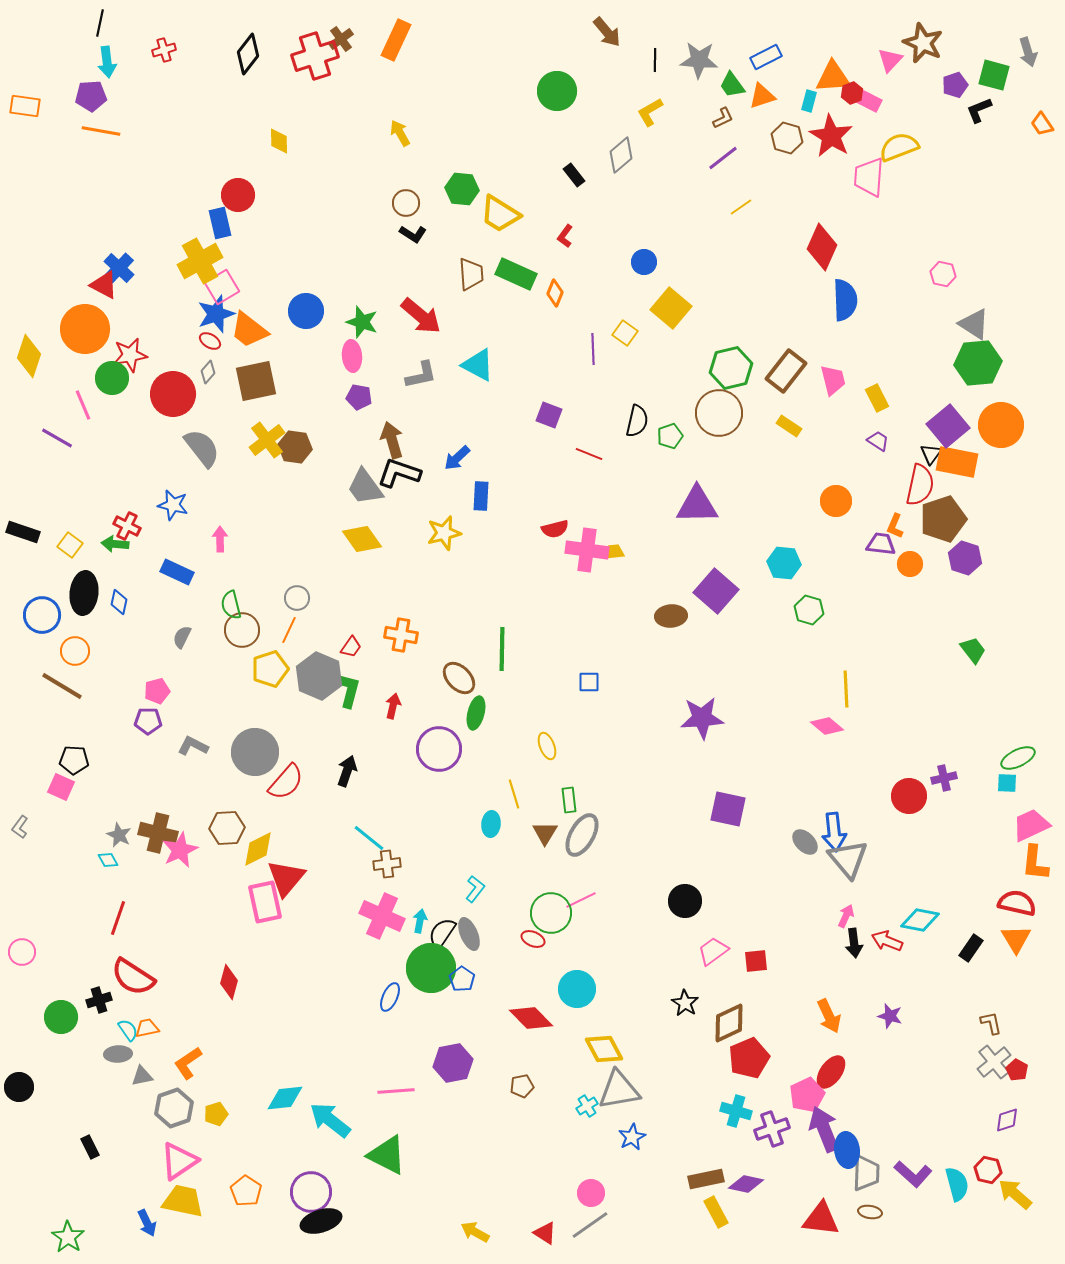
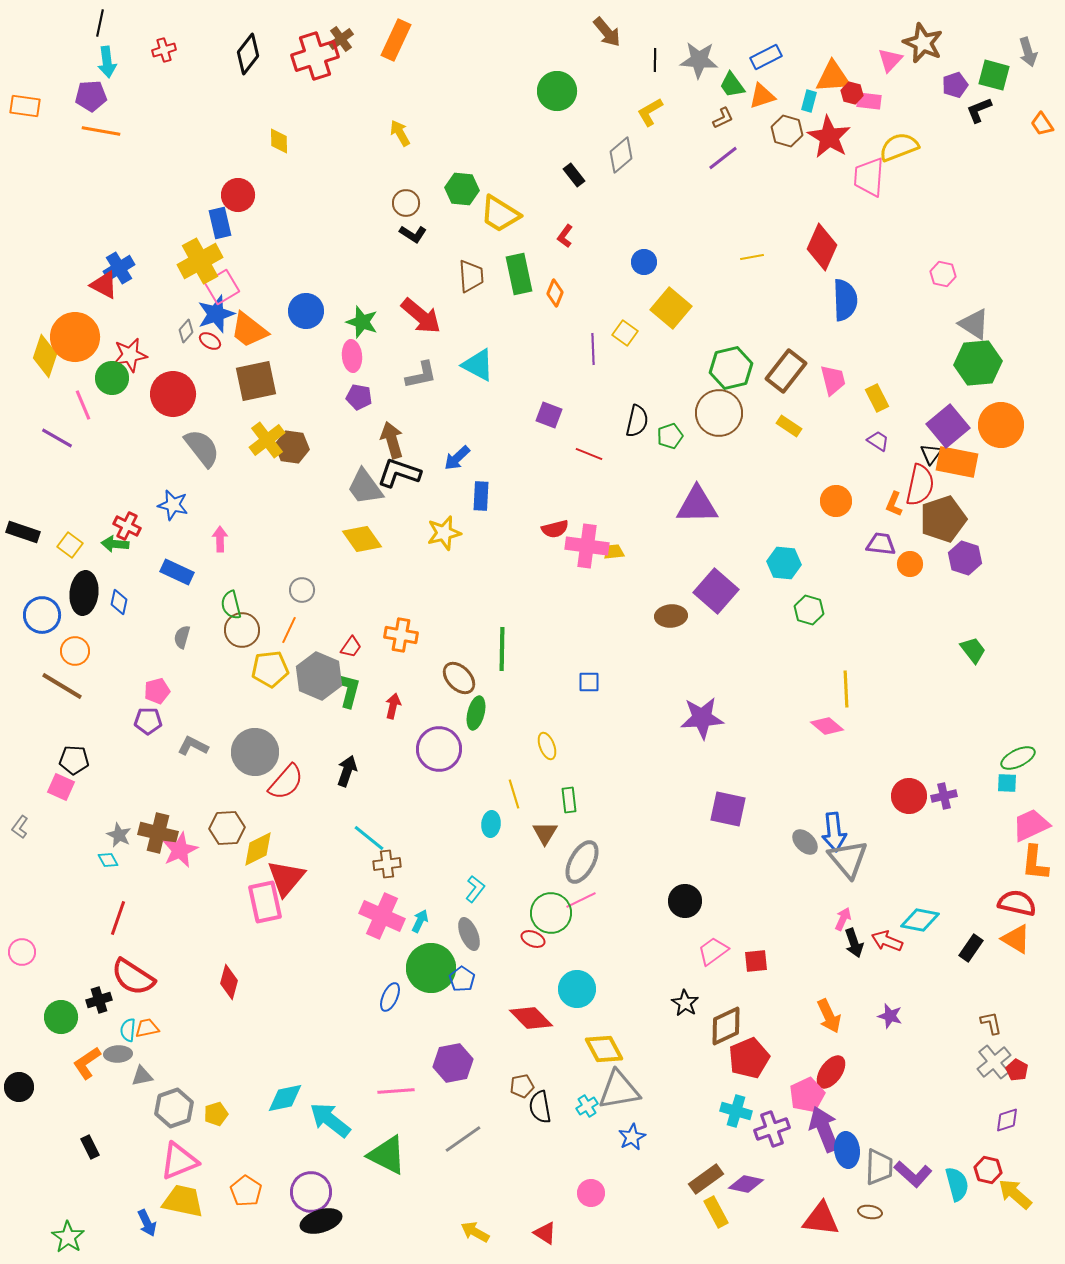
red hexagon at (852, 93): rotated 25 degrees counterclockwise
pink rectangle at (869, 101): rotated 20 degrees counterclockwise
red star at (831, 136): moved 2 px left, 1 px down
brown hexagon at (787, 138): moved 7 px up
yellow line at (741, 207): moved 11 px right, 50 px down; rotated 25 degrees clockwise
blue cross at (119, 268): rotated 16 degrees clockwise
brown trapezoid at (471, 274): moved 2 px down
green rectangle at (516, 274): moved 3 px right; rotated 54 degrees clockwise
orange circle at (85, 329): moved 10 px left, 8 px down
yellow diamond at (29, 356): moved 16 px right
gray diamond at (208, 372): moved 22 px left, 41 px up
brown hexagon at (295, 447): moved 3 px left
orange L-shape at (895, 526): moved 1 px left, 22 px up
pink cross at (587, 550): moved 4 px up
gray circle at (297, 598): moved 5 px right, 8 px up
gray semicircle at (182, 637): rotated 10 degrees counterclockwise
yellow pentagon at (270, 669): rotated 12 degrees clockwise
purple cross at (944, 778): moved 18 px down
gray ellipse at (582, 835): moved 27 px down
pink arrow at (846, 916): moved 3 px left, 3 px down
cyan arrow at (420, 921): rotated 15 degrees clockwise
black semicircle at (442, 933): moved 98 px right, 174 px down; rotated 44 degrees counterclockwise
orange triangle at (1016, 939): rotated 28 degrees counterclockwise
black arrow at (854, 943): rotated 12 degrees counterclockwise
brown diamond at (729, 1023): moved 3 px left, 3 px down
cyan semicircle at (128, 1030): rotated 140 degrees counterclockwise
orange L-shape at (188, 1063): moved 101 px left
cyan diamond at (285, 1098): rotated 6 degrees counterclockwise
pink triangle at (179, 1161): rotated 12 degrees clockwise
gray trapezoid at (866, 1173): moved 13 px right, 6 px up
brown rectangle at (706, 1179): rotated 24 degrees counterclockwise
gray line at (590, 1225): moved 127 px left, 86 px up
